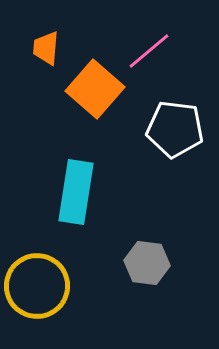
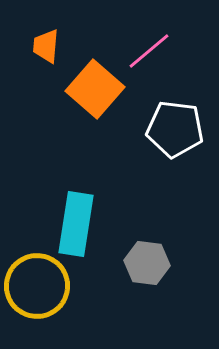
orange trapezoid: moved 2 px up
cyan rectangle: moved 32 px down
